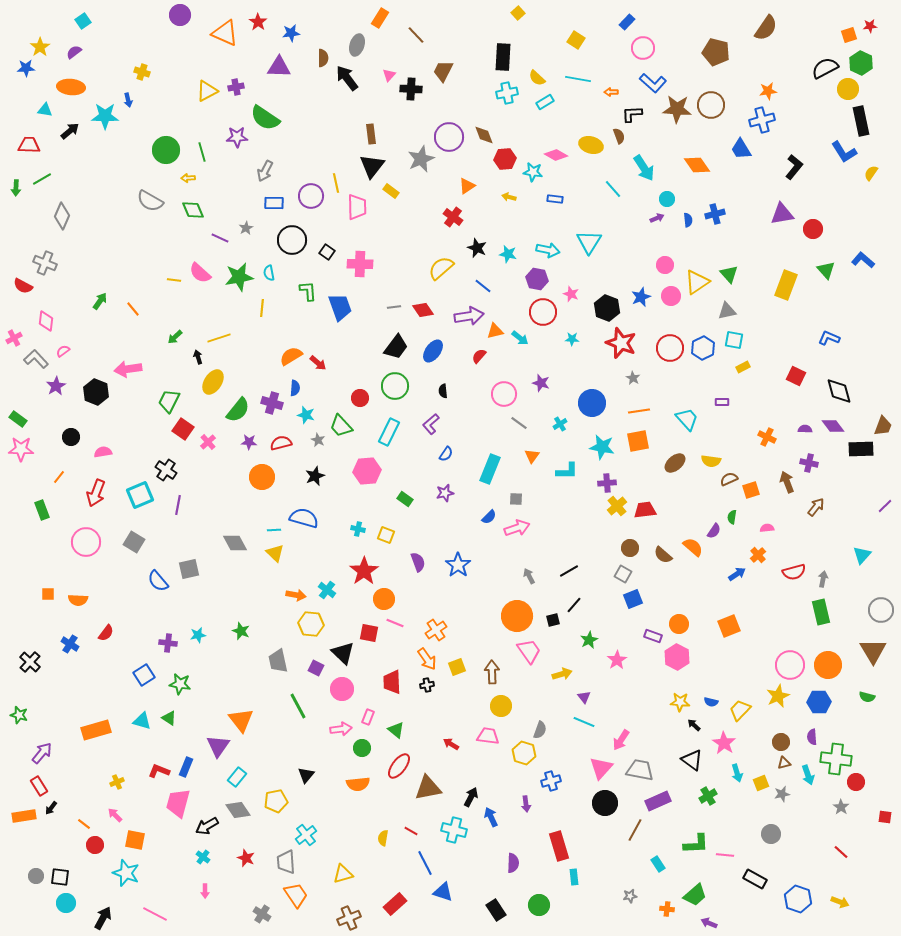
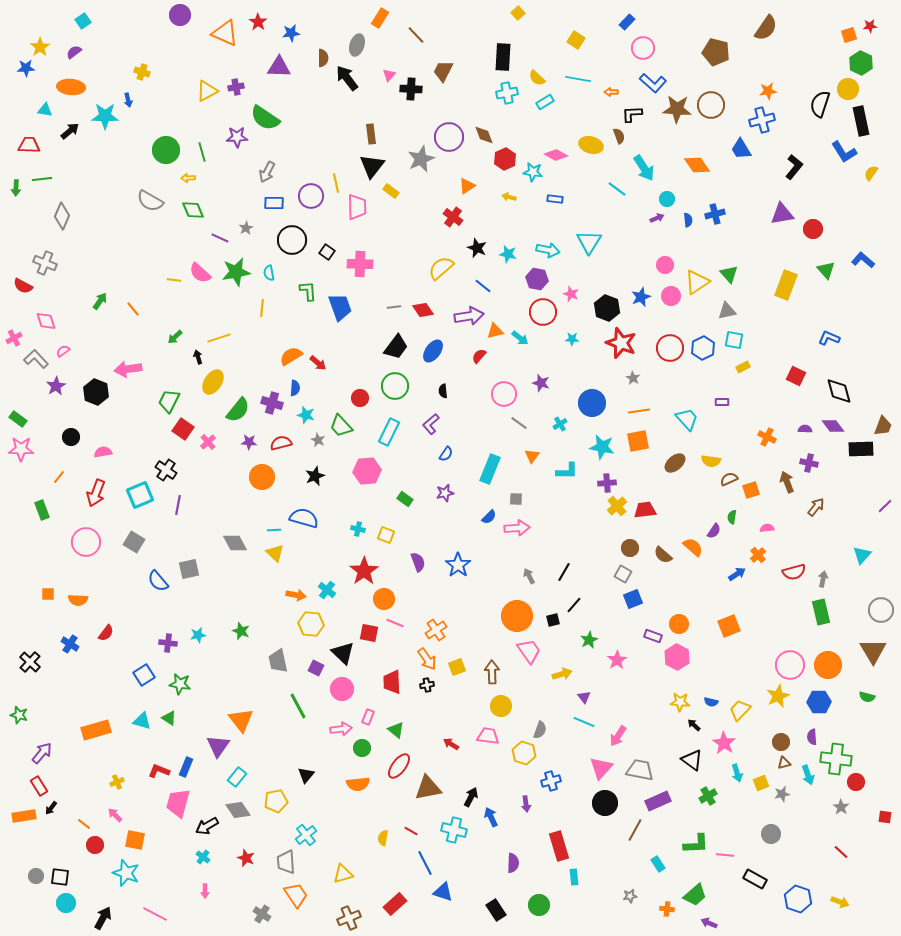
black semicircle at (825, 68): moved 5 px left, 36 px down; rotated 44 degrees counterclockwise
red hexagon at (505, 159): rotated 20 degrees counterclockwise
gray arrow at (265, 171): moved 2 px right, 1 px down
green line at (42, 179): rotated 24 degrees clockwise
cyan line at (613, 189): moved 4 px right; rotated 12 degrees counterclockwise
green star at (239, 277): moved 3 px left, 5 px up
pink diamond at (46, 321): rotated 25 degrees counterclockwise
pink arrow at (517, 528): rotated 15 degrees clockwise
black line at (569, 571): moved 5 px left, 1 px down; rotated 30 degrees counterclockwise
pink arrow at (621, 740): moved 3 px left, 4 px up
